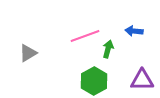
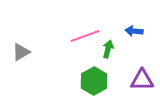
gray triangle: moved 7 px left, 1 px up
